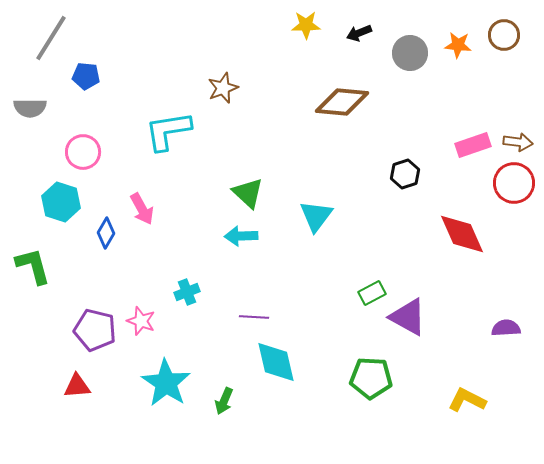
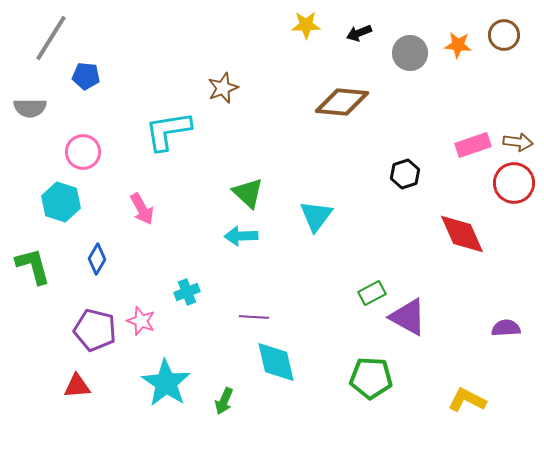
blue diamond: moved 9 px left, 26 px down
